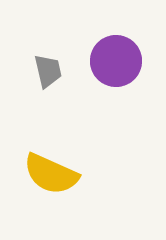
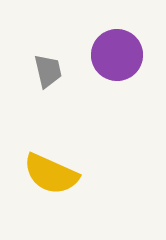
purple circle: moved 1 px right, 6 px up
